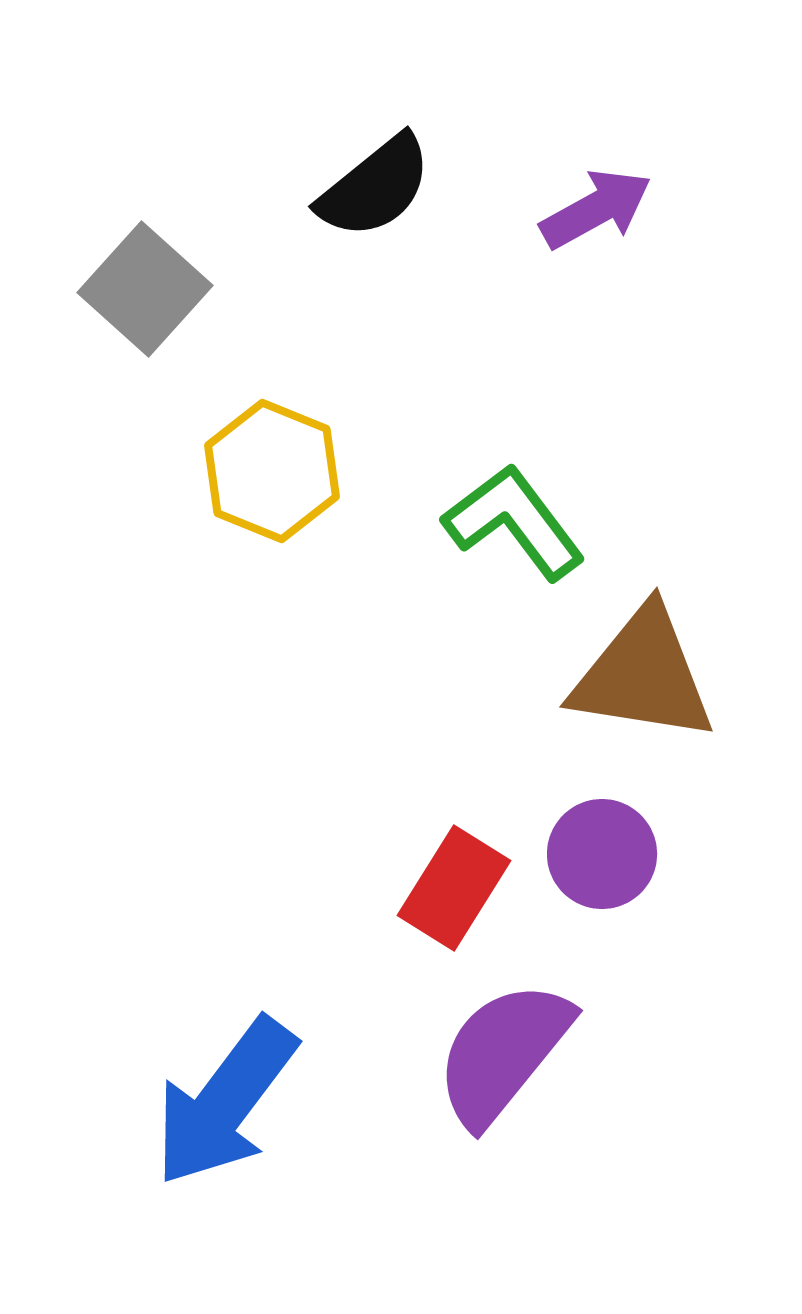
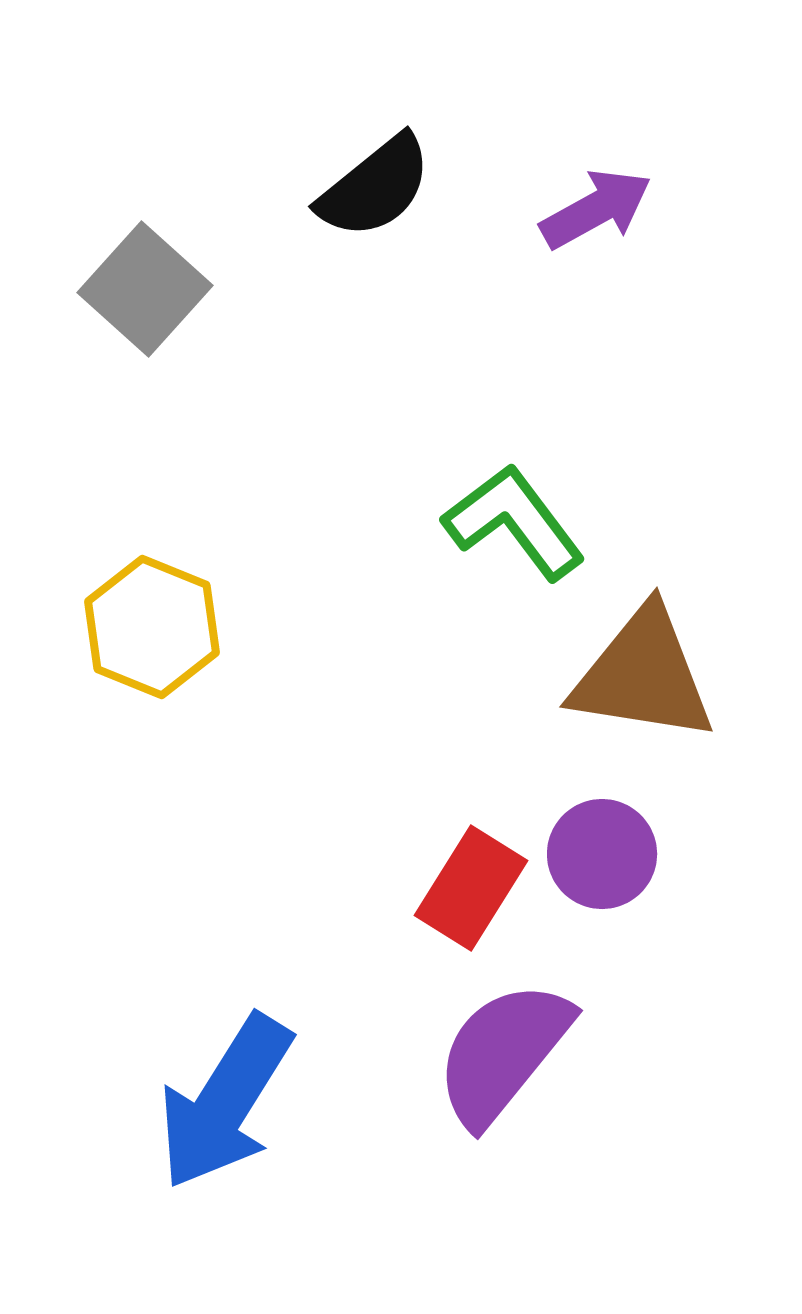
yellow hexagon: moved 120 px left, 156 px down
red rectangle: moved 17 px right
blue arrow: rotated 5 degrees counterclockwise
